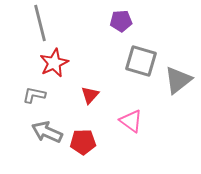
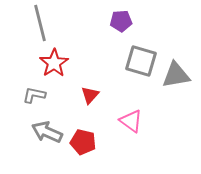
red star: rotated 8 degrees counterclockwise
gray triangle: moved 2 px left, 5 px up; rotated 28 degrees clockwise
red pentagon: rotated 15 degrees clockwise
